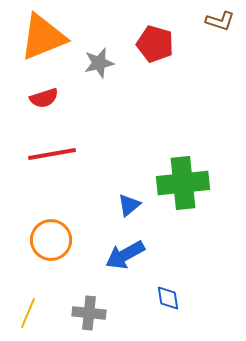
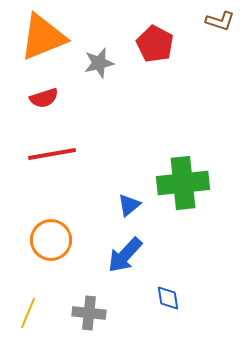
red pentagon: rotated 12 degrees clockwise
blue arrow: rotated 18 degrees counterclockwise
